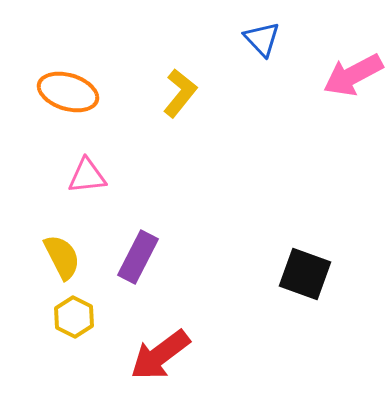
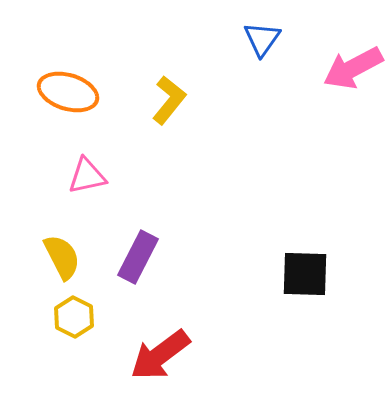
blue triangle: rotated 18 degrees clockwise
pink arrow: moved 7 px up
yellow L-shape: moved 11 px left, 7 px down
pink triangle: rotated 6 degrees counterclockwise
black square: rotated 18 degrees counterclockwise
